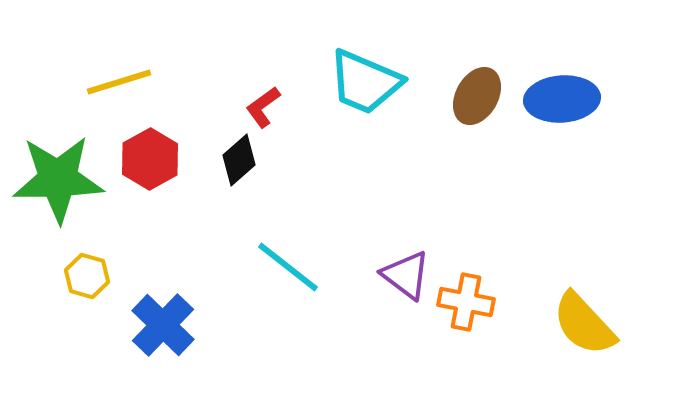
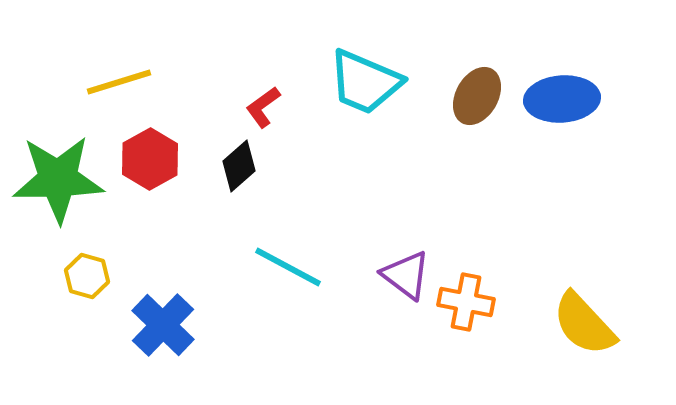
black diamond: moved 6 px down
cyan line: rotated 10 degrees counterclockwise
